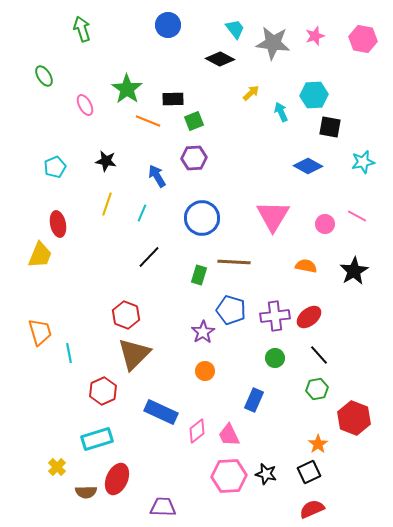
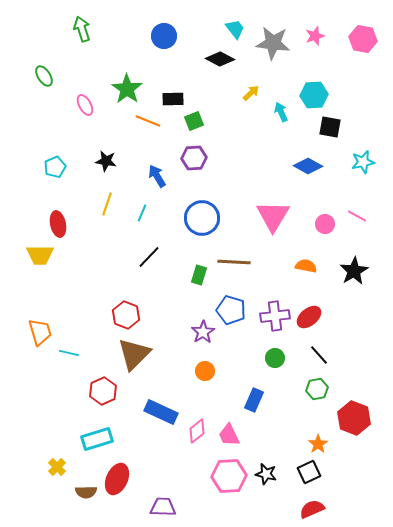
blue circle at (168, 25): moved 4 px left, 11 px down
yellow trapezoid at (40, 255): rotated 68 degrees clockwise
cyan line at (69, 353): rotated 66 degrees counterclockwise
